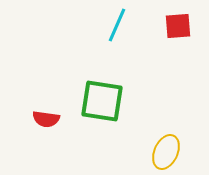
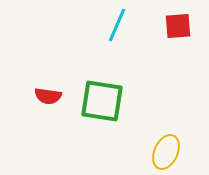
red semicircle: moved 2 px right, 23 px up
